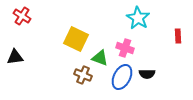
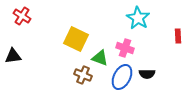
black triangle: moved 2 px left, 1 px up
